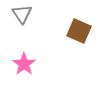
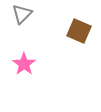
gray triangle: rotated 20 degrees clockwise
